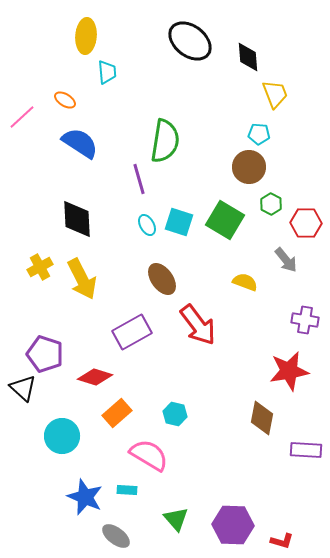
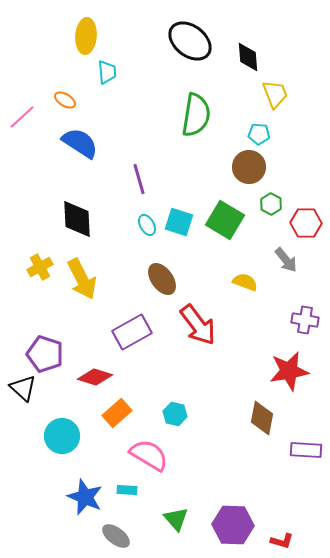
green semicircle at (165, 141): moved 31 px right, 26 px up
